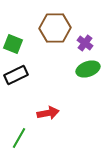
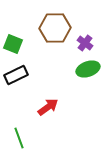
red arrow: moved 6 px up; rotated 25 degrees counterclockwise
green line: rotated 50 degrees counterclockwise
